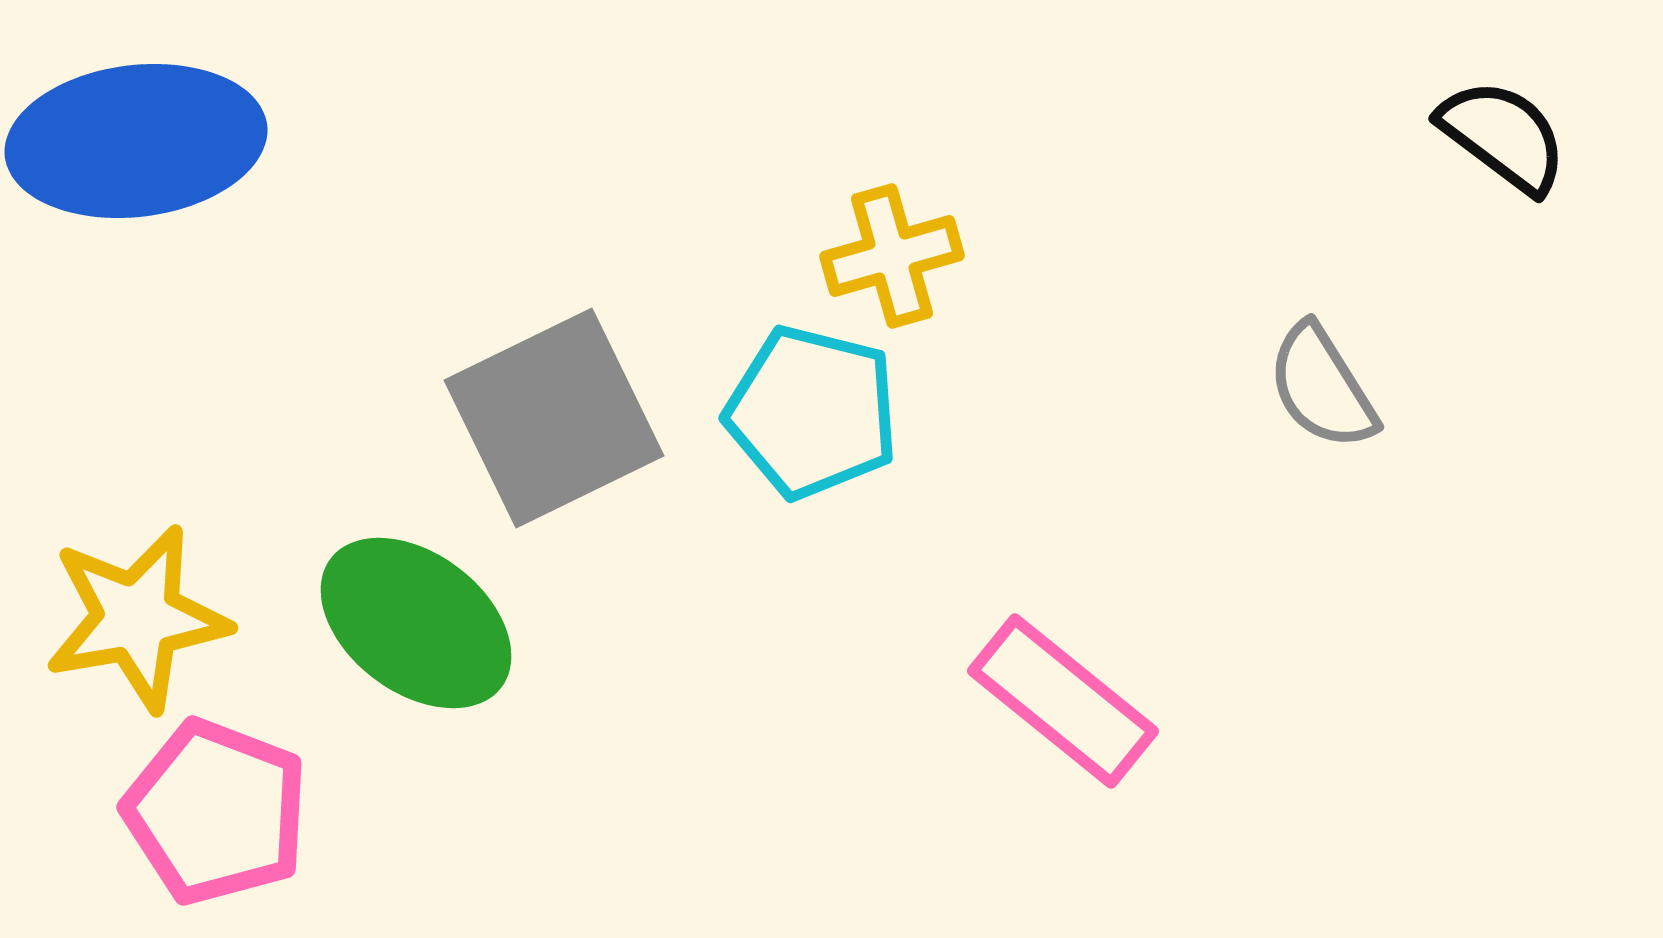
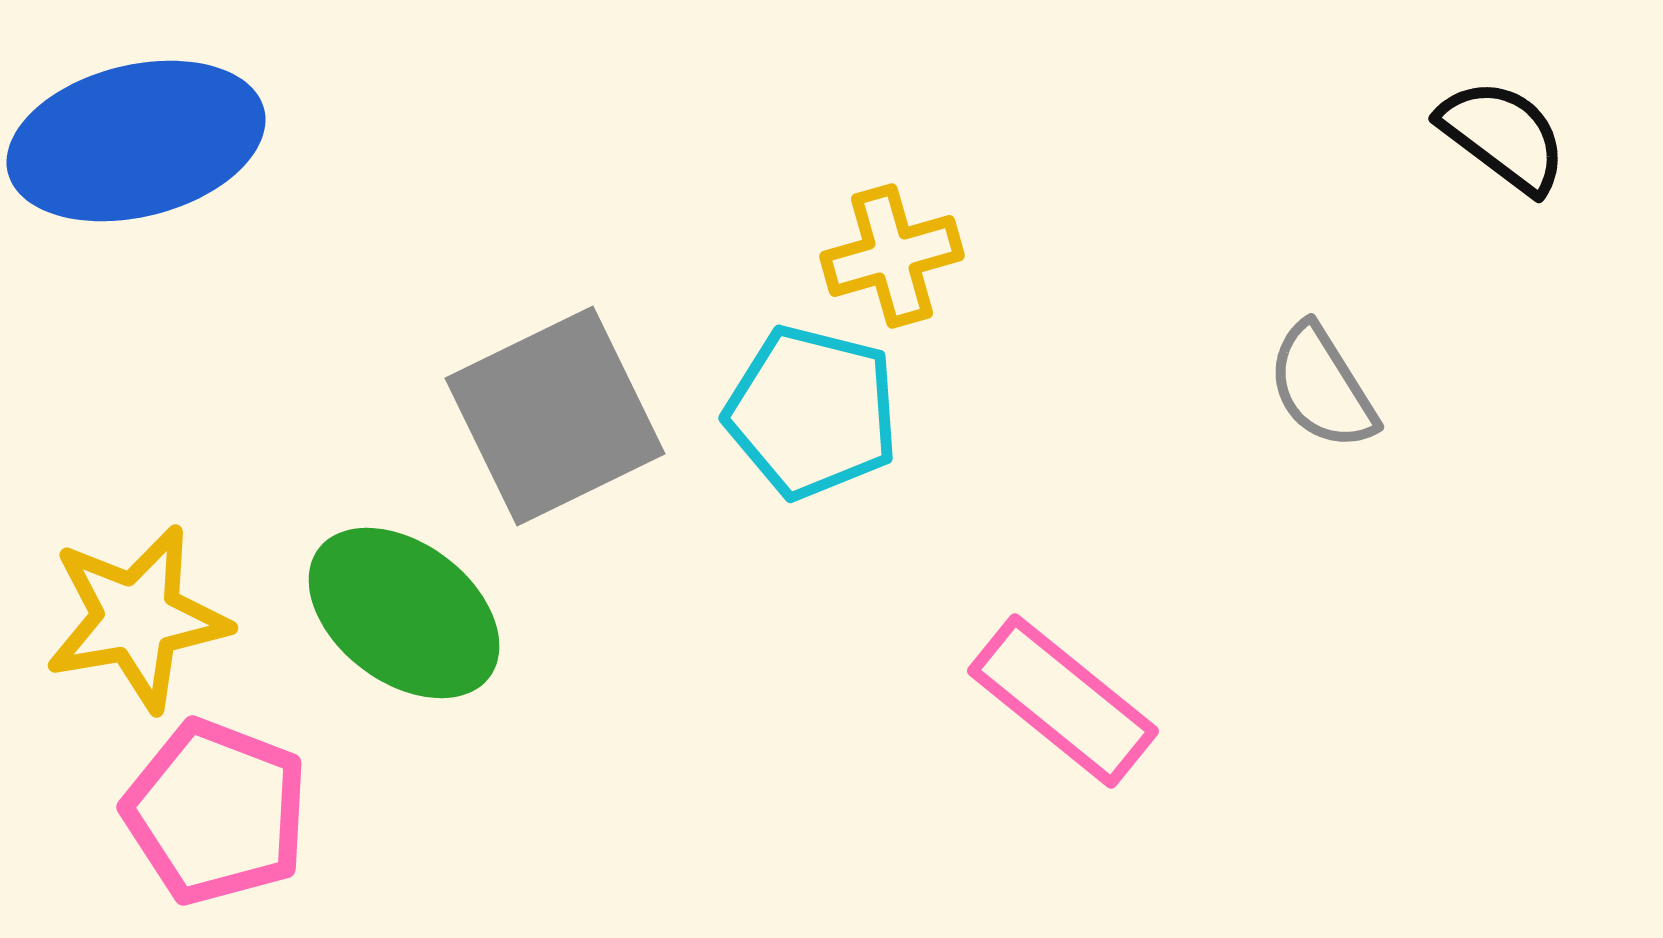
blue ellipse: rotated 7 degrees counterclockwise
gray square: moved 1 px right, 2 px up
green ellipse: moved 12 px left, 10 px up
